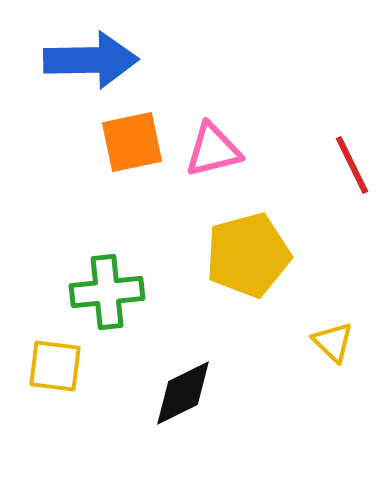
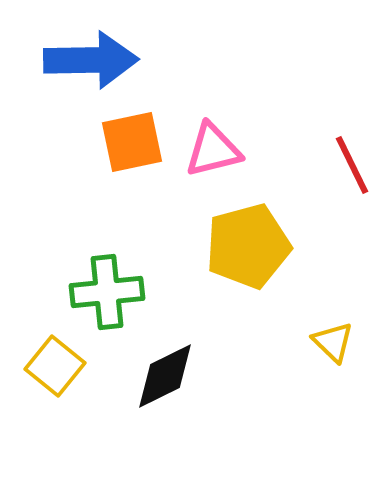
yellow pentagon: moved 9 px up
yellow square: rotated 32 degrees clockwise
black diamond: moved 18 px left, 17 px up
